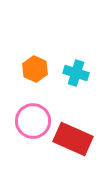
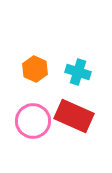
cyan cross: moved 2 px right, 1 px up
red rectangle: moved 1 px right, 23 px up
